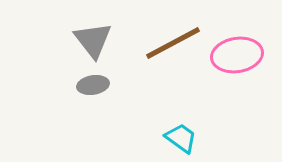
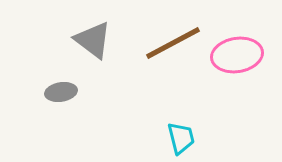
gray triangle: rotated 15 degrees counterclockwise
gray ellipse: moved 32 px left, 7 px down
cyan trapezoid: rotated 40 degrees clockwise
